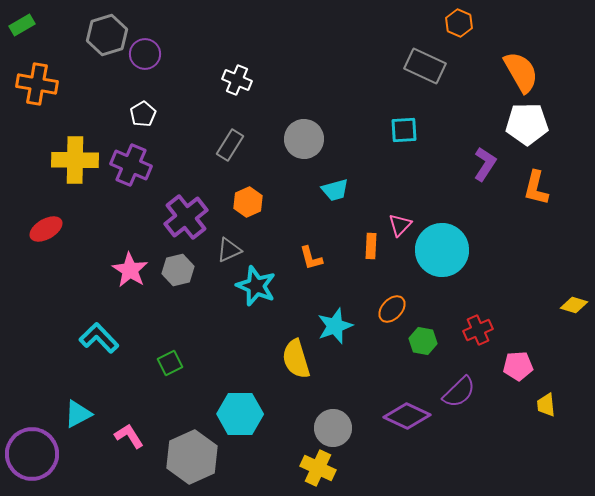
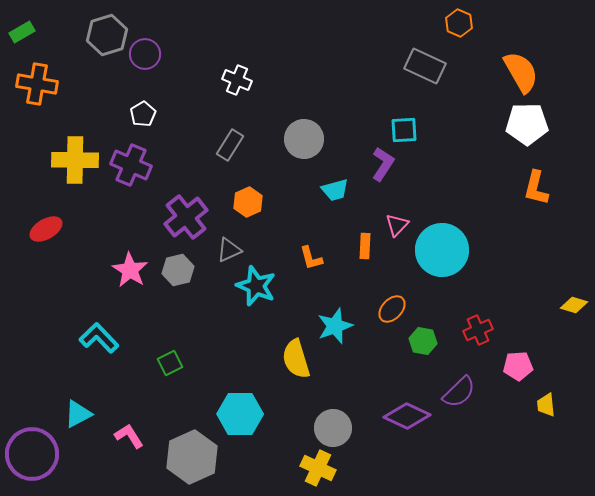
green rectangle at (22, 25): moved 7 px down
purple L-shape at (485, 164): moved 102 px left
pink triangle at (400, 225): moved 3 px left
orange rectangle at (371, 246): moved 6 px left
